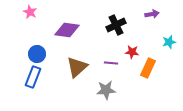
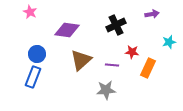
purple line: moved 1 px right, 2 px down
brown triangle: moved 4 px right, 7 px up
